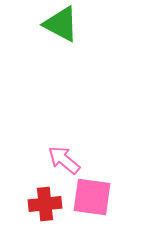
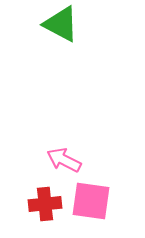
pink arrow: rotated 12 degrees counterclockwise
pink square: moved 1 px left, 4 px down
